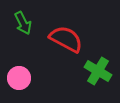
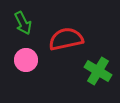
red semicircle: rotated 40 degrees counterclockwise
pink circle: moved 7 px right, 18 px up
